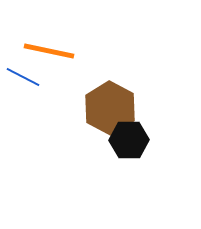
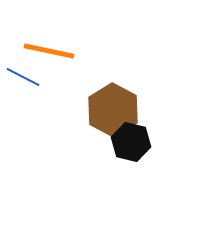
brown hexagon: moved 3 px right, 2 px down
black hexagon: moved 2 px right, 2 px down; rotated 15 degrees clockwise
